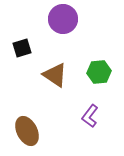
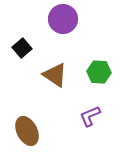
black square: rotated 24 degrees counterclockwise
green hexagon: rotated 10 degrees clockwise
purple L-shape: rotated 30 degrees clockwise
